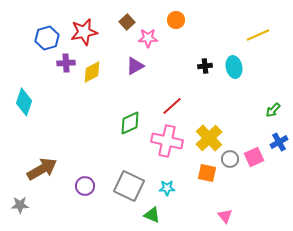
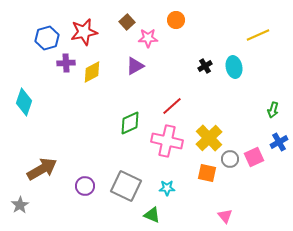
black cross: rotated 24 degrees counterclockwise
green arrow: rotated 28 degrees counterclockwise
gray square: moved 3 px left
gray star: rotated 30 degrees counterclockwise
